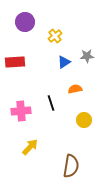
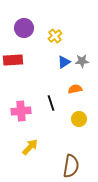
purple circle: moved 1 px left, 6 px down
gray star: moved 5 px left, 5 px down
red rectangle: moved 2 px left, 2 px up
yellow circle: moved 5 px left, 1 px up
